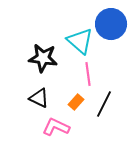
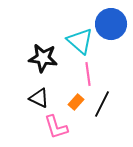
black line: moved 2 px left
pink L-shape: rotated 132 degrees counterclockwise
